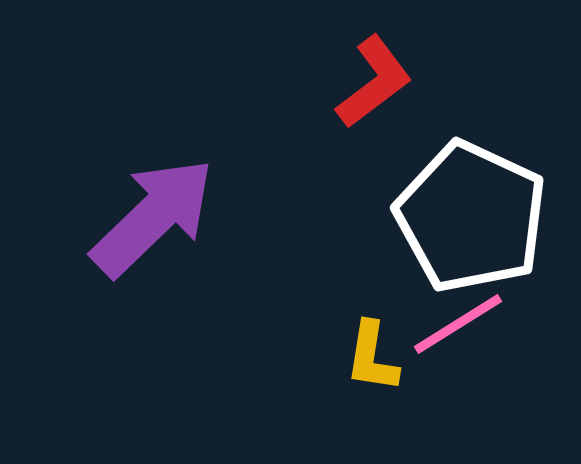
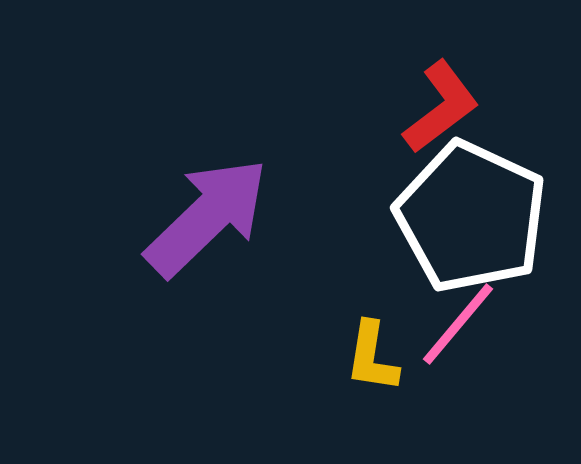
red L-shape: moved 67 px right, 25 px down
purple arrow: moved 54 px right
pink line: rotated 18 degrees counterclockwise
